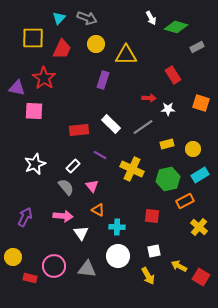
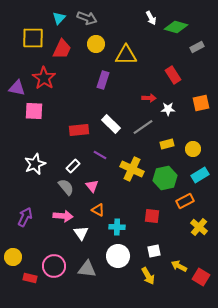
orange square at (201, 103): rotated 30 degrees counterclockwise
green hexagon at (168, 179): moved 3 px left, 1 px up
